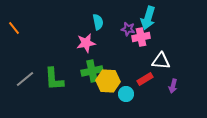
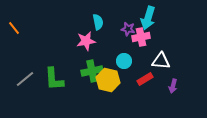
pink star: moved 2 px up
yellow hexagon: moved 1 px up; rotated 10 degrees clockwise
cyan circle: moved 2 px left, 33 px up
